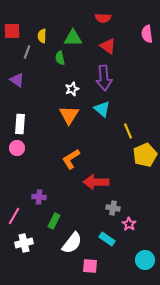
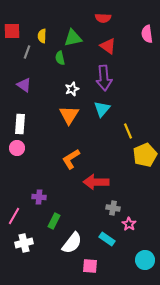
green triangle: rotated 12 degrees counterclockwise
purple triangle: moved 7 px right, 5 px down
cyan triangle: rotated 30 degrees clockwise
